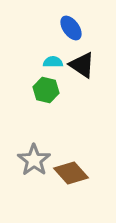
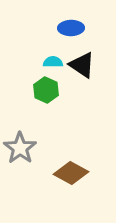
blue ellipse: rotated 55 degrees counterclockwise
green hexagon: rotated 10 degrees clockwise
gray star: moved 14 px left, 12 px up
brown diamond: rotated 20 degrees counterclockwise
